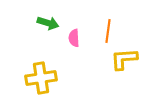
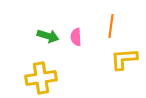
green arrow: moved 13 px down
orange line: moved 3 px right, 5 px up
pink semicircle: moved 2 px right, 1 px up
